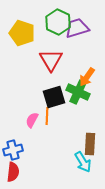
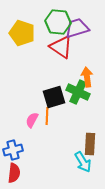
green hexagon: rotated 20 degrees counterclockwise
red triangle: moved 10 px right, 13 px up; rotated 25 degrees counterclockwise
orange arrow: rotated 138 degrees clockwise
red semicircle: moved 1 px right, 1 px down
